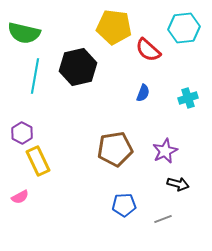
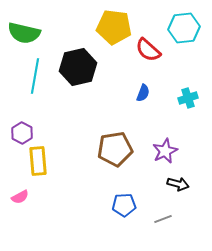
yellow rectangle: rotated 20 degrees clockwise
